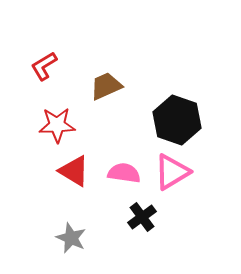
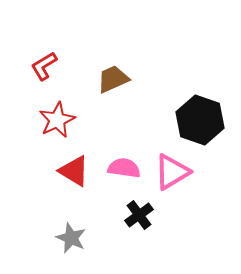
brown trapezoid: moved 7 px right, 7 px up
black hexagon: moved 23 px right
red star: moved 5 px up; rotated 24 degrees counterclockwise
pink semicircle: moved 5 px up
black cross: moved 3 px left, 2 px up
